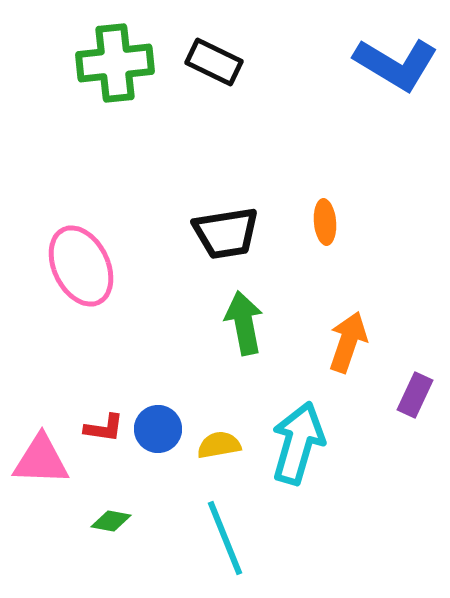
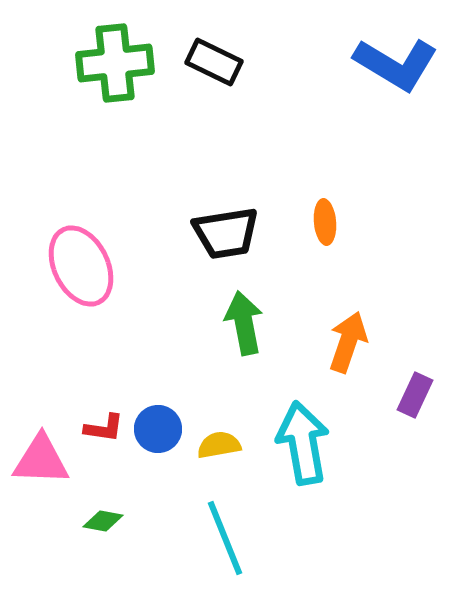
cyan arrow: moved 5 px right; rotated 26 degrees counterclockwise
green diamond: moved 8 px left
